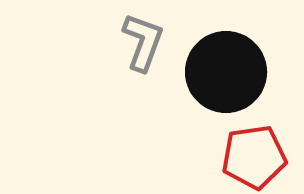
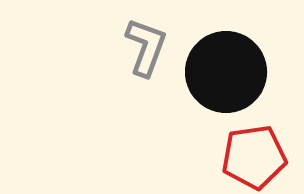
gray L-shape: moved 3 px right, 5 px down
